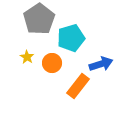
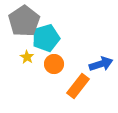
gray pentagon: moved 15 px left, 2 px down
cyan pentagon: moved 25 px left
orange circle: moved 2 px right, 1 px down
